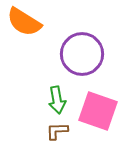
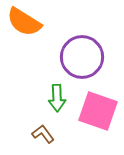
purple circle: moved 3 px down
green arrow: moved 2 px up; rotated 8 degrees clockwise
brown L-shape: moved 14 px left, 3 px down; rotated 55 degrees clockwise
